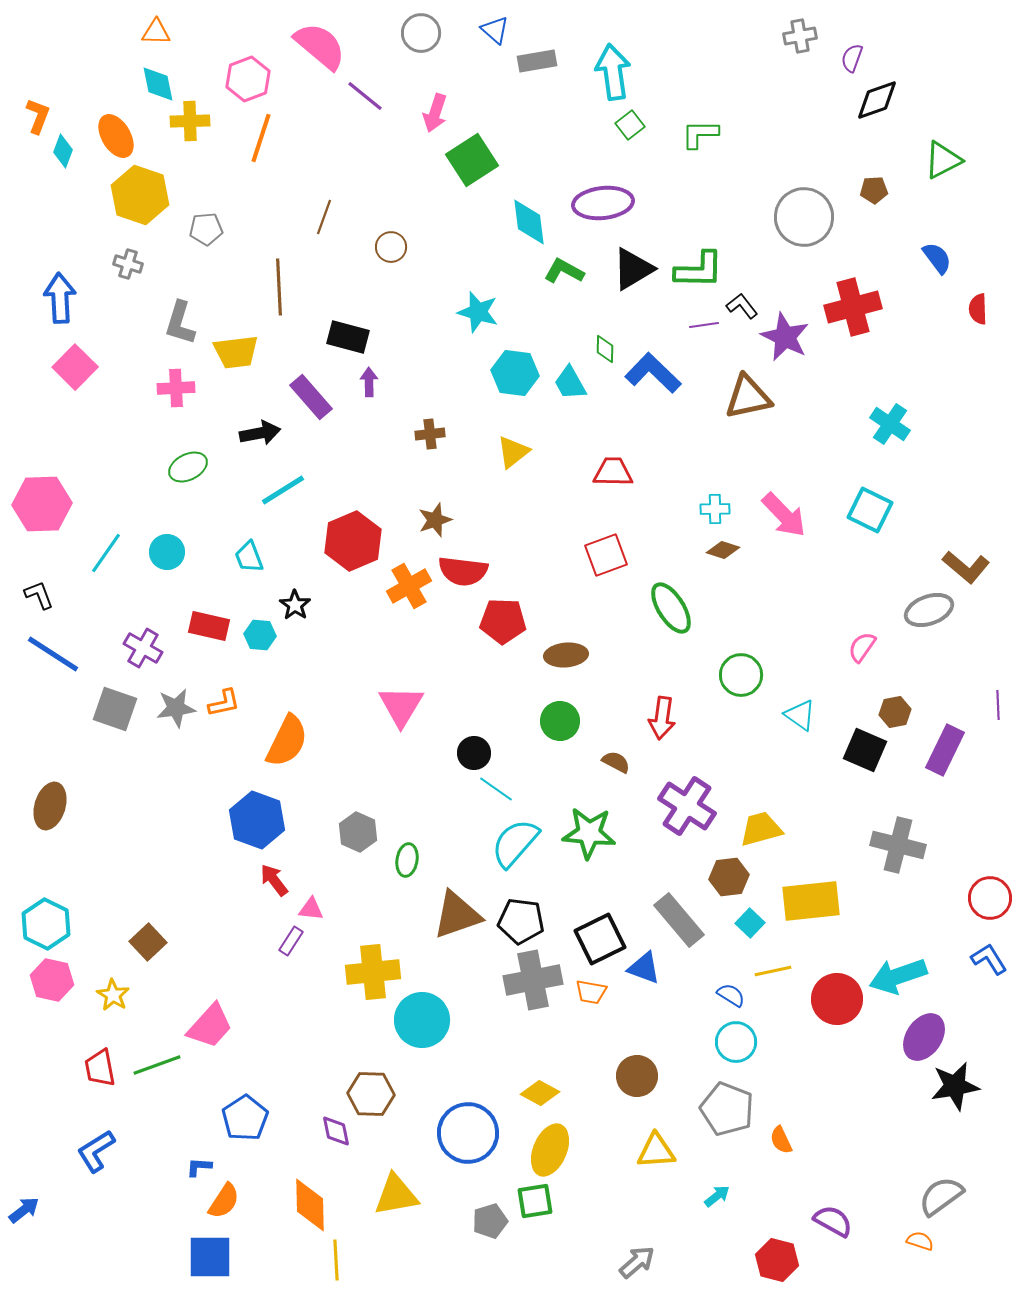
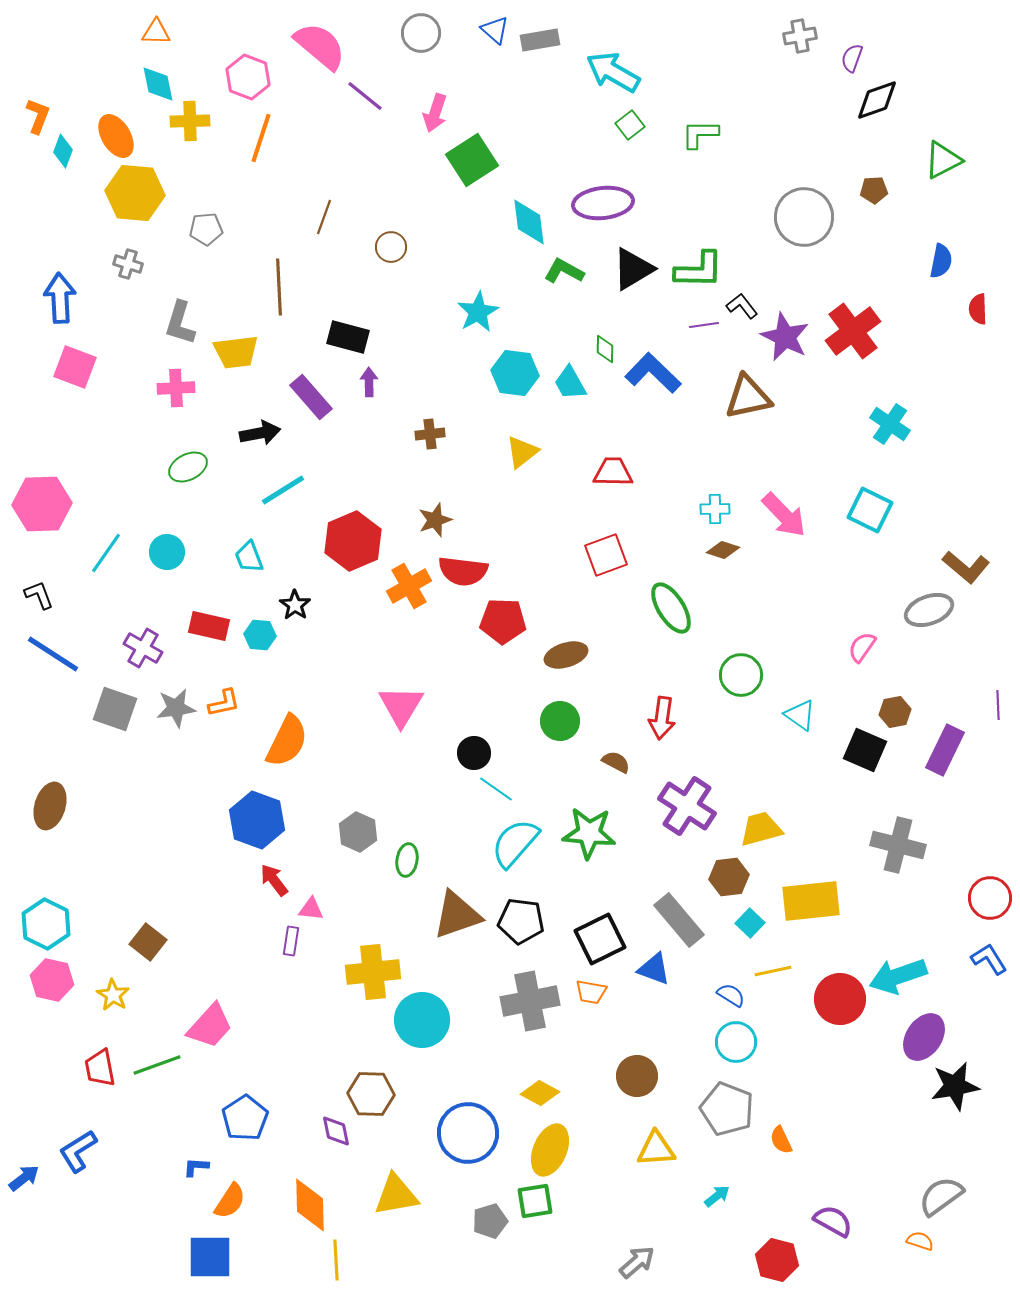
gray rectangle at (537, 61): moved 3 px right, 21 px up
cyan arrow at (613, 72): rotated 52 degrees counterclockwise
pink hexagon at (248, 79): moved 2 px up; rotated 18 degrees counterclockwise
yellow hexagon at (140, 195): moved 5 px left, 2 px up; rotated 14 degrees counterclockwise
blue semicircle at (937, 258): moved 4 px right, 3 px down; rotated 48 degrees clockwise
red cross at (853, 307): moved 24 px down; rotated 22 degrees counterclockwise
cyan star at (478, 312): rotated 27 degrees clockwise
pink square at (75, 367): rotated 24 degrees counterclockwise
yellow triangle at (513, 452): moved 9 px right
brown ellipse at (566, 655): rotated 12 degrees counterclockwise
purple rectangle at (291, 941): rotated 24 degrees counterclockwise
brown square at (148, 942): rotated 9 degrees counterclockwise
blue triangle at (644, 968): moved 10 px right, 1 px down
gray cross at (533, 980): moved 3 px left, 21 px down
red circle at (837, 999): moved 3 px right
blue L-shape at (96, 1151): moved 18 px left
yellow triangle at (656, 1151): moved 2 px up
blue L-shape at (199, 1167): moved 3 px left
orange semicircle at (224, 1201): moved 6 px right
blue arrow at (24, 1210): moved 32 px up
